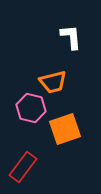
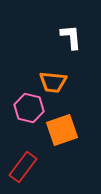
orange trapezoid: rotated 20 degrees clockwise
pink hexagon: moved 2 px left
orange square: moved 3 px left, 1 px down
